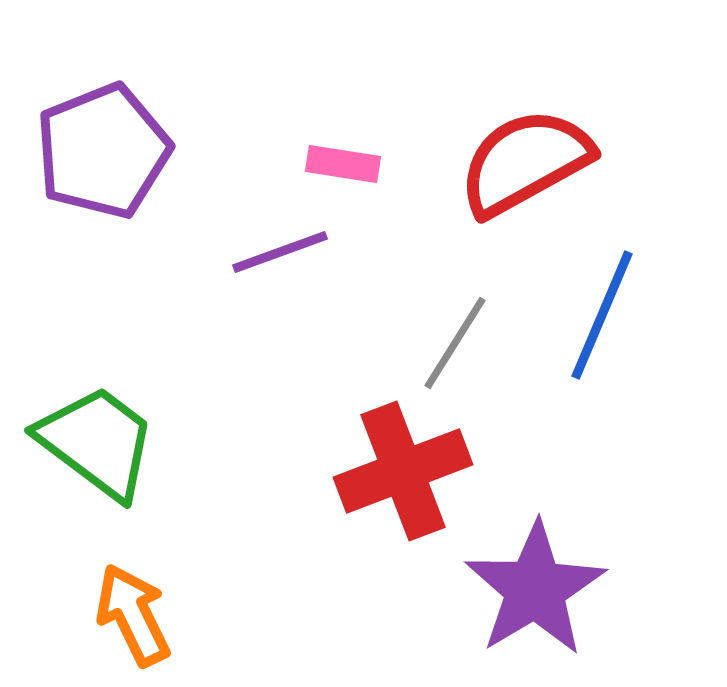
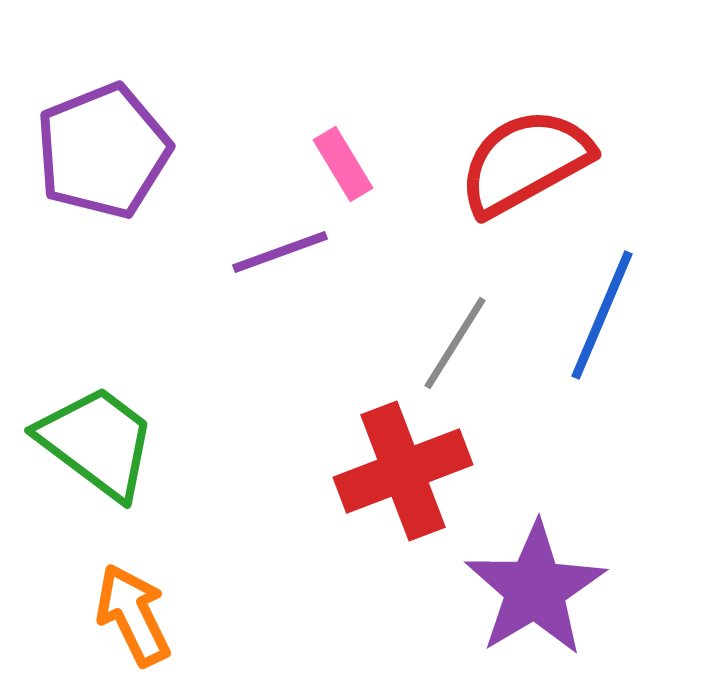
pink rectangle: rotated 50 degrees clockwise
